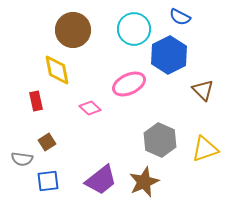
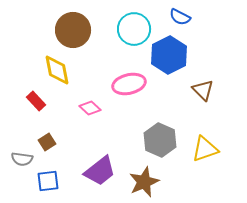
pink ellipse: rotated 12 degrees clockwise
red rectangle: rotated 30 degrees counterclockwise
purple trapezoid: moved 1 px left, 9 px up
